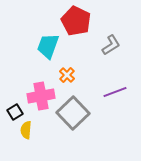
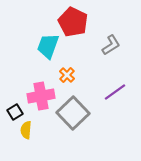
red pentagon: moved 3 px left, 1 px down
purple line: rotated 15 degrees counterclockwise
